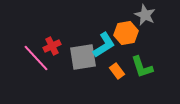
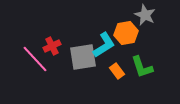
pink line: moved 1 px left, 1 px down
